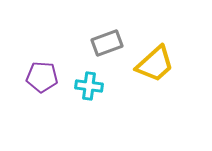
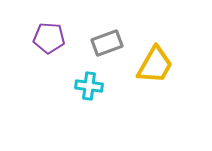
yellow trapezoid: moved 1 px down; rotated 18 degrees counterclockwise
purple pentagon: moved 7 px right, 39 px up
